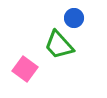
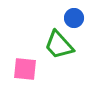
pink square: rotated 30 degrees counterclockwise
